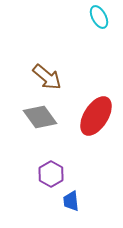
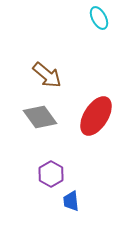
cyan ellipse: moved 1 px down
brown arrow: moved 2 px up
